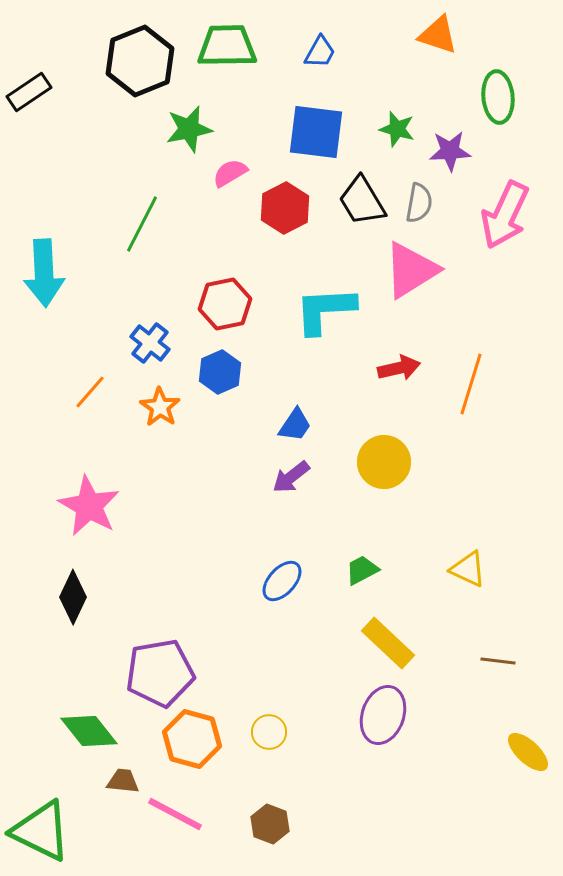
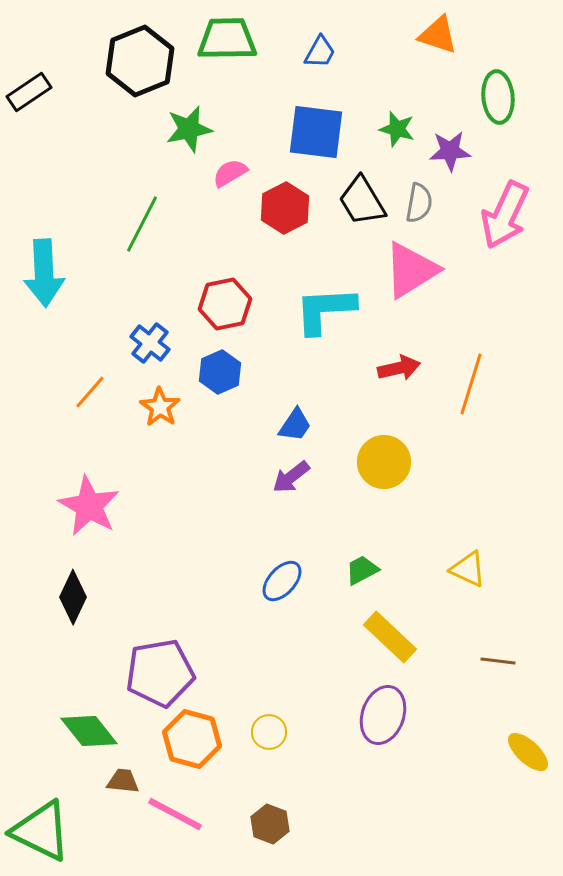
green trapezoid at (227, 46): moved 7 px up
yellow rectangle at (388, 643): moved 2 px right, 6 px up
